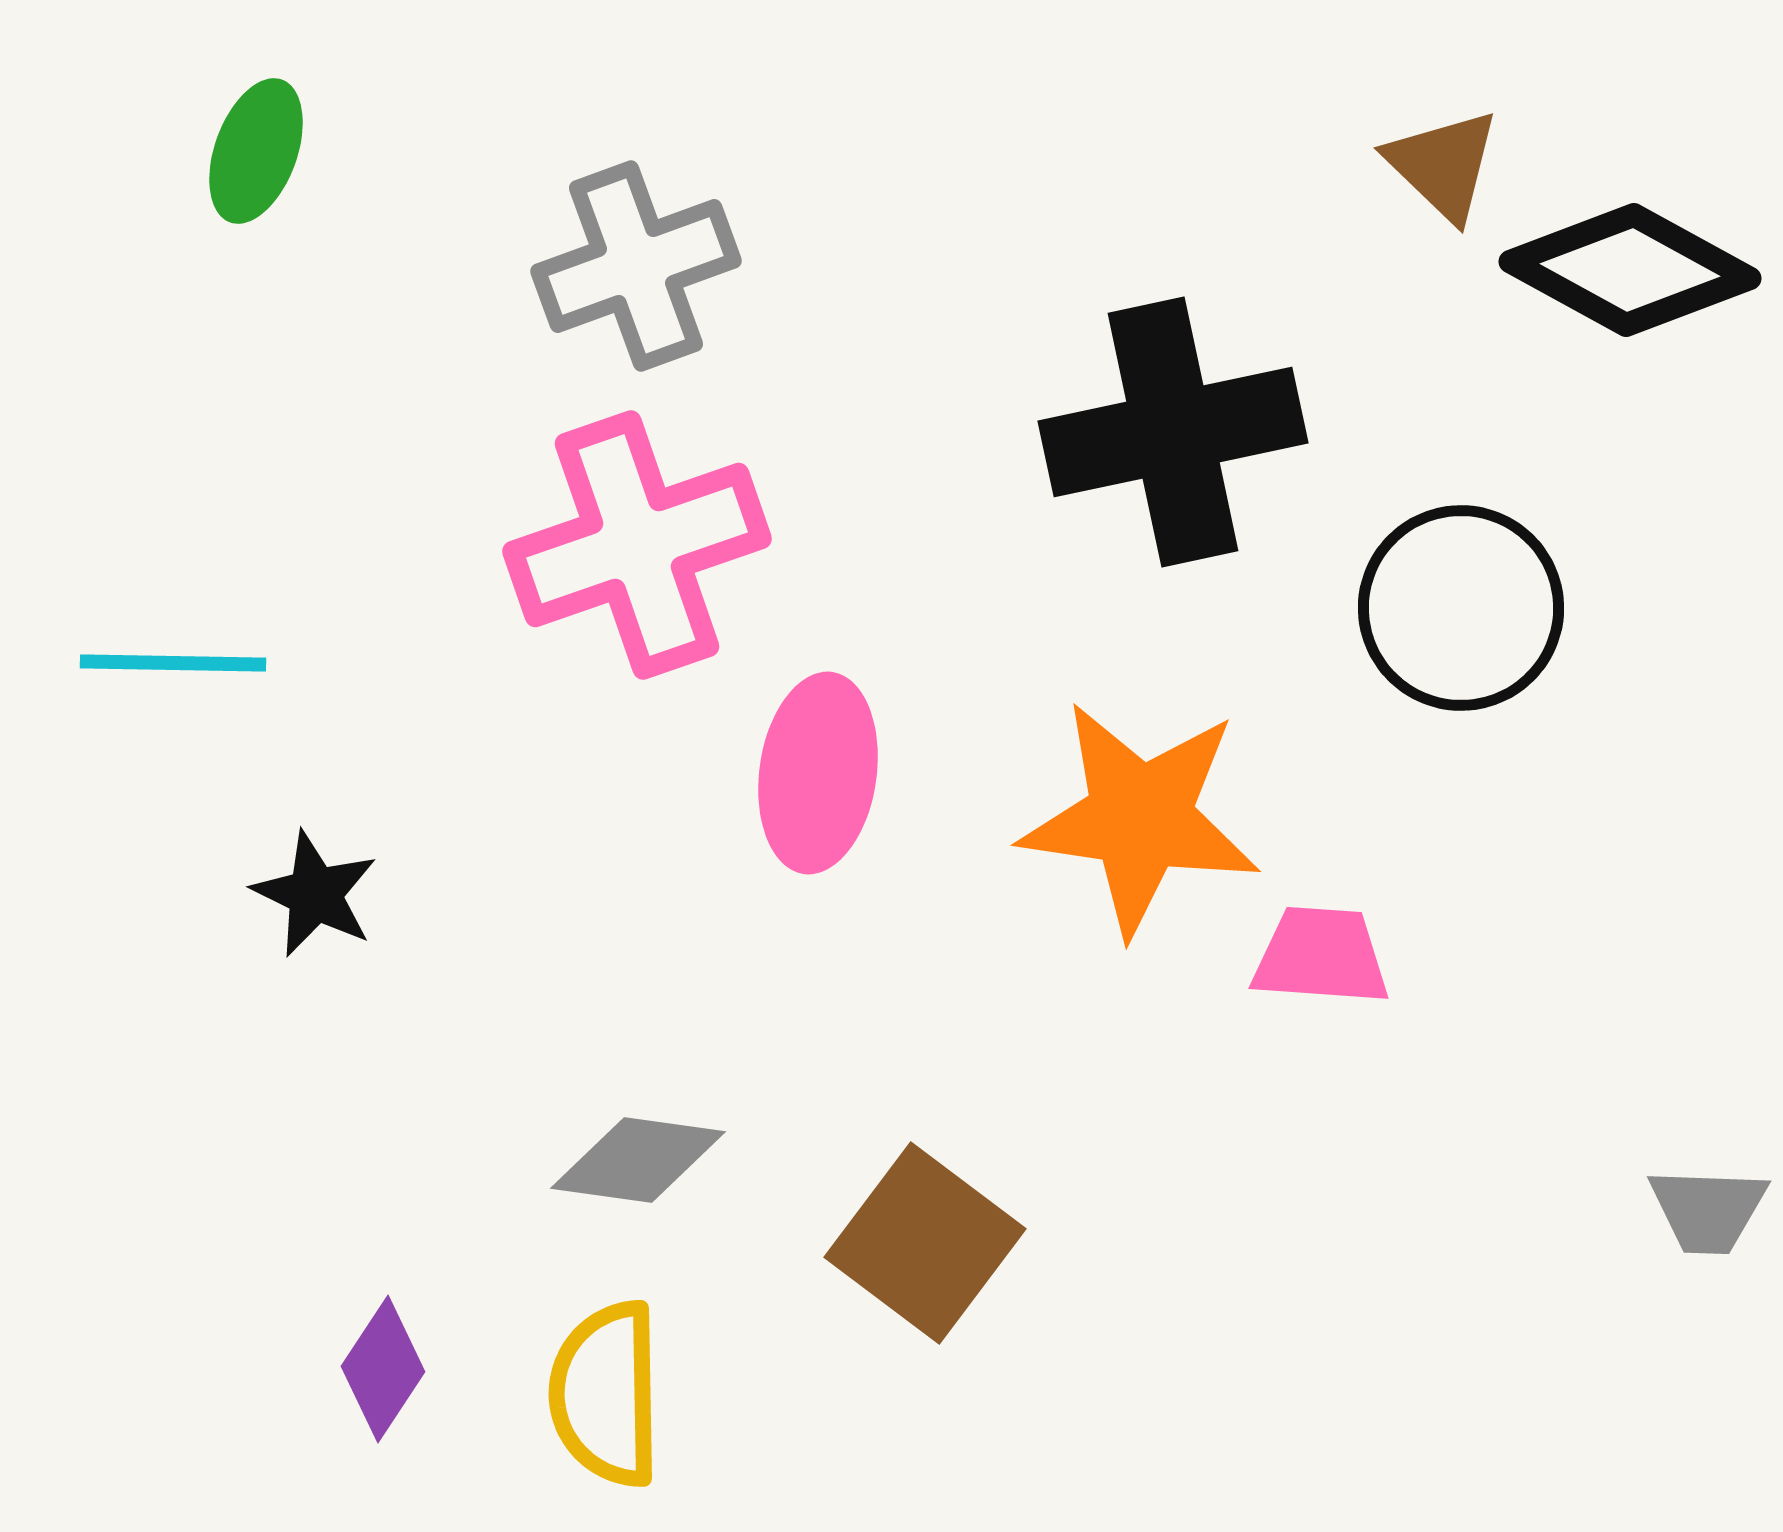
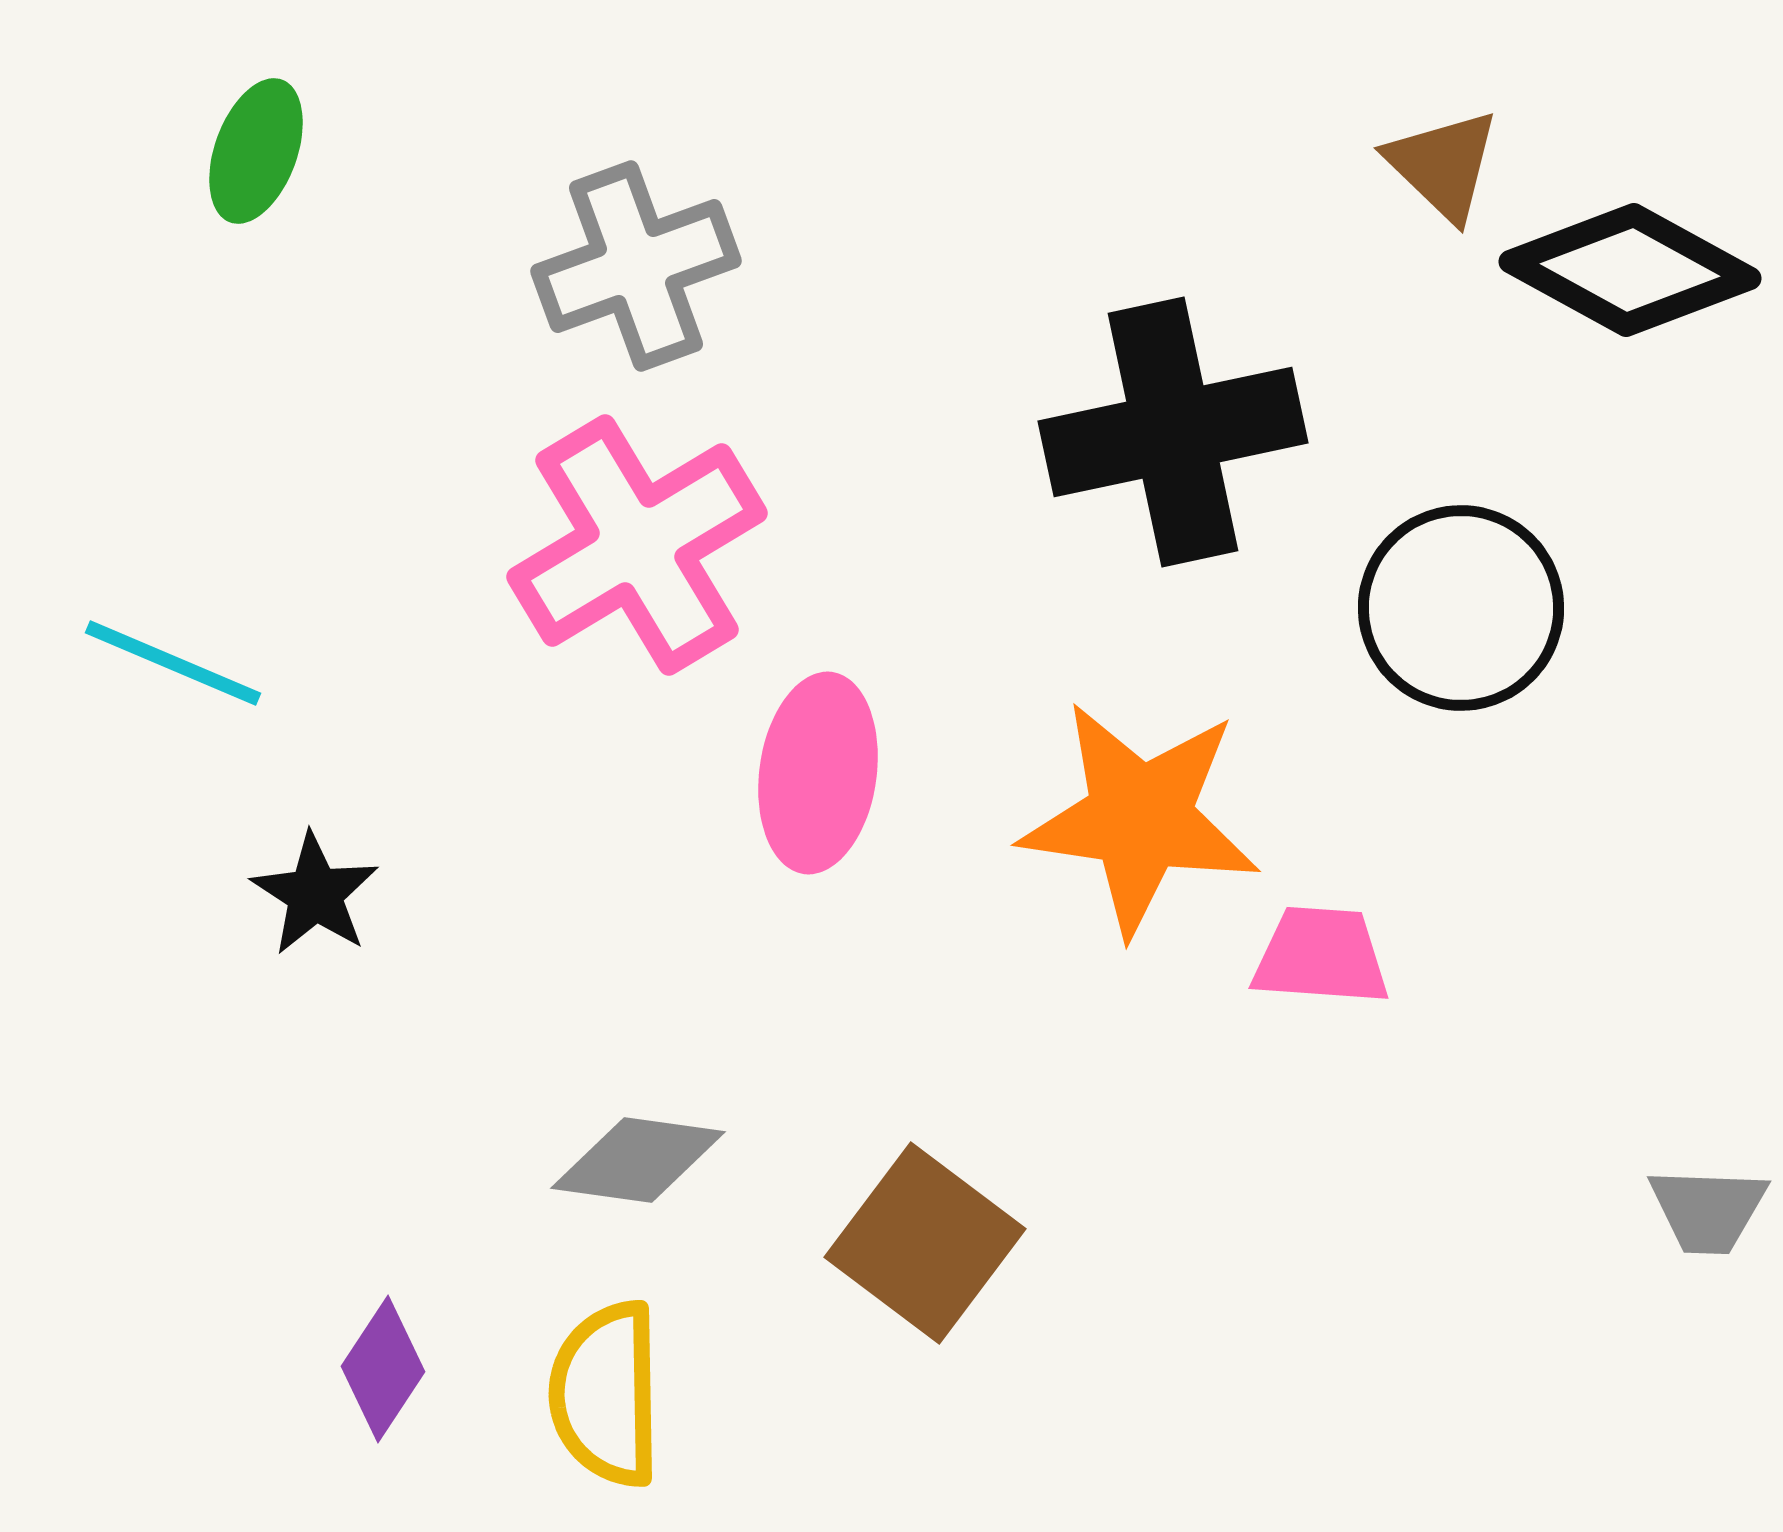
pink cross: rotated 12 degrees counterclockwise
cyan line: rotated 22 degrees clockwise
black star: rotated 7 degrees clockwise
